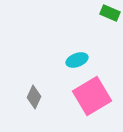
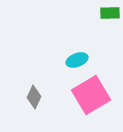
green rectangle: rotated 24 degrees counterclockwise
pink square: moved 1 px left, 1 px up
